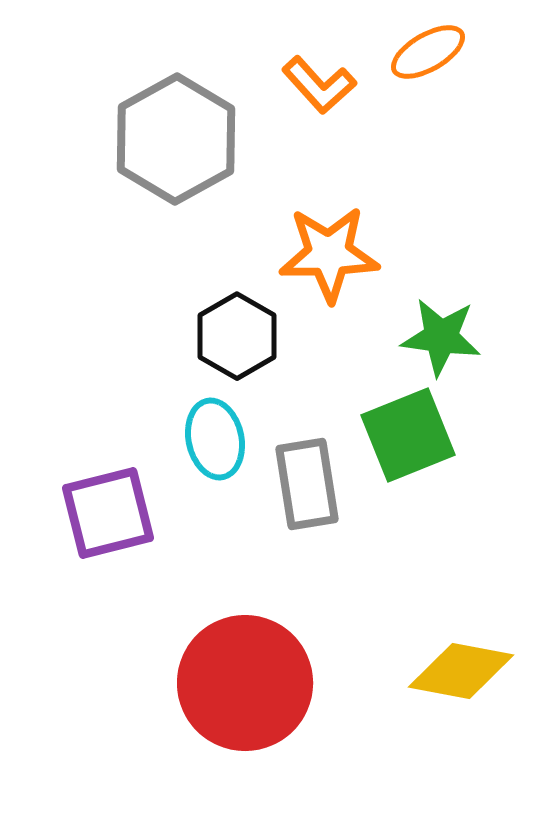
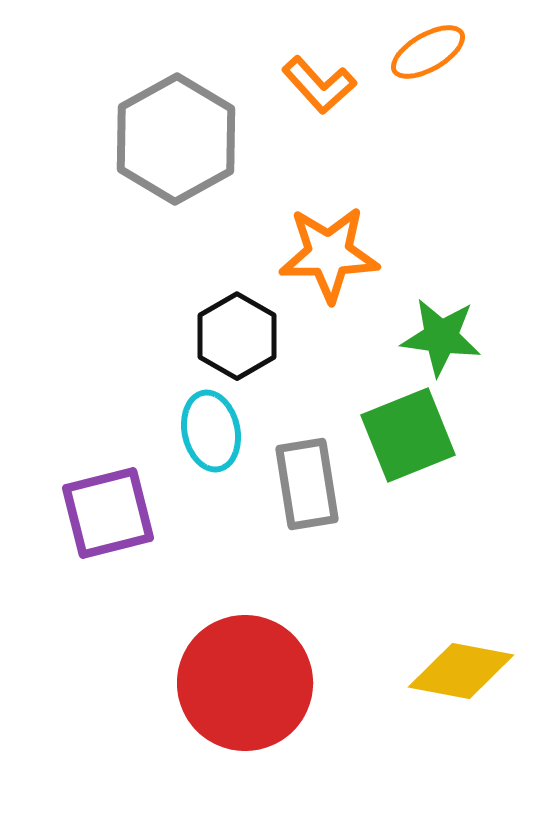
cyan ellipse: moved 4 px left, 8 px up
